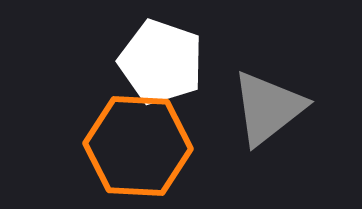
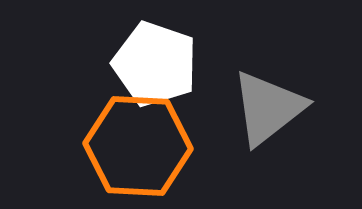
white pentagon: moved 6 px left, 2 px down
